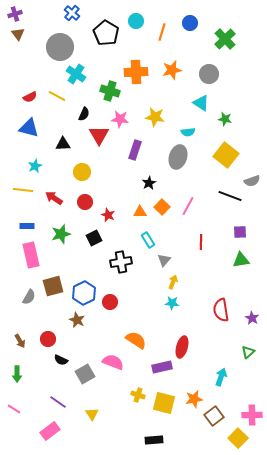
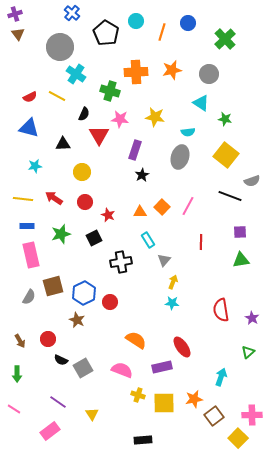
blue circle at (190, 23): moved 2 px left
gray ellipse at (178, 157): moved 2 px right
cyan star at (35, 166): rotated 16 degrees clockwise
black star at (149, 183): moved 7 px left, 8 px up
yellow line at (23, 190): moved 9 px down
red ellipse at (182, 347): rotated 50 degrees counterclockwise
pink semicircle at (113, 362): moved 9 px right, 8 px down
gray square at (85, 374): moved 2 px left, 6 px up
yellow square at (164, 403): rotated 15 degrees counterclockwise
black rectangle at (154, 440): moved 11 px left
